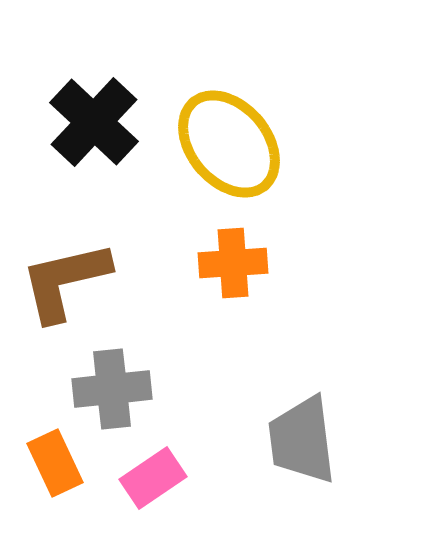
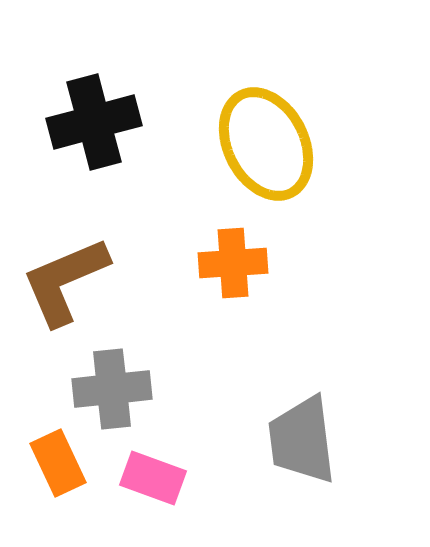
black cross: rotated 32 degrees clockwise
yellow ellipse: moved 37 px right; rotated 13 degrees clockwise
brown L-shape: rotated 10 degrees counterclockwise
orange rectangle: moved 3 px right
pink rectangle: rotated 54 degrees clockwise
